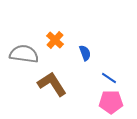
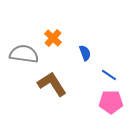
orange cross: moved 2 px left, 2 px up
blue line: moved 3 px up
